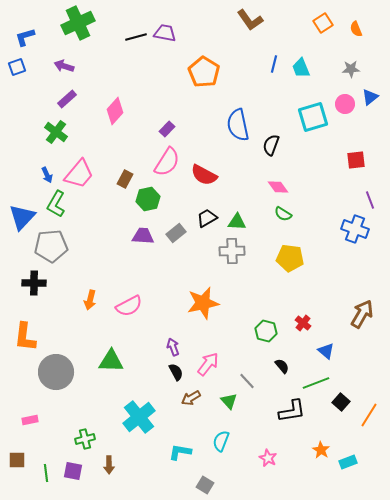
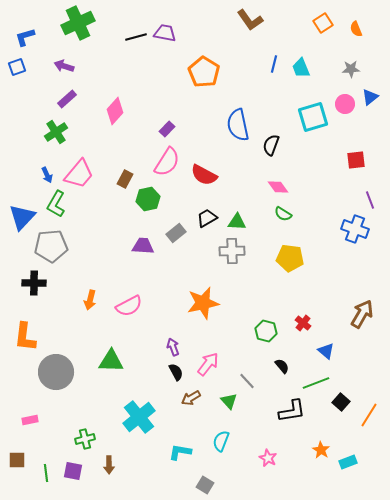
green cross at (56, 132): rotated 20 degrees clockwise
purple trapezoid at (143, 236): moved 10 px down
